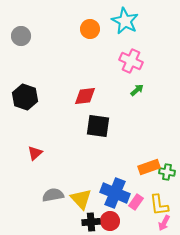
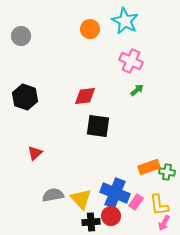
red circle: moved 1 px right, 5 px up
